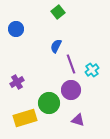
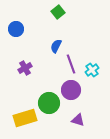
purple cross: moved 8 px right, 14 px up
